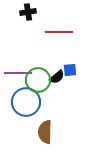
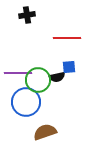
black cross: moved 1 px left, 3 px down
red line: moved 8 px right, 6 px down
blue square: moved 1 px left, 3 px up
black semicircle: rotated 28 degrees clockwise
brown semicircle: rotated 70 degrees clockwise
